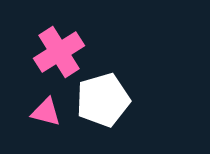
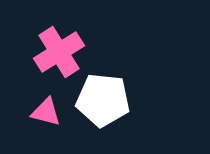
white pentagon: rotated 22 degrees clockwise
